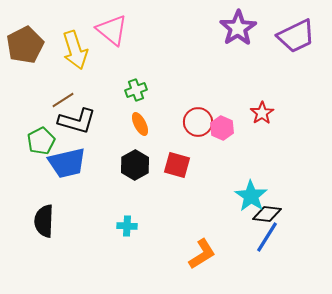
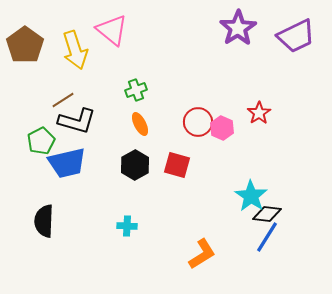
brown pentagon: rotated 9 degrees counterclockwise
red star: moved 3 px left
